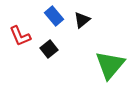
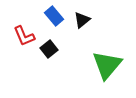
red L-shape: moved 4 px right
green triangle: moved 3 px left
